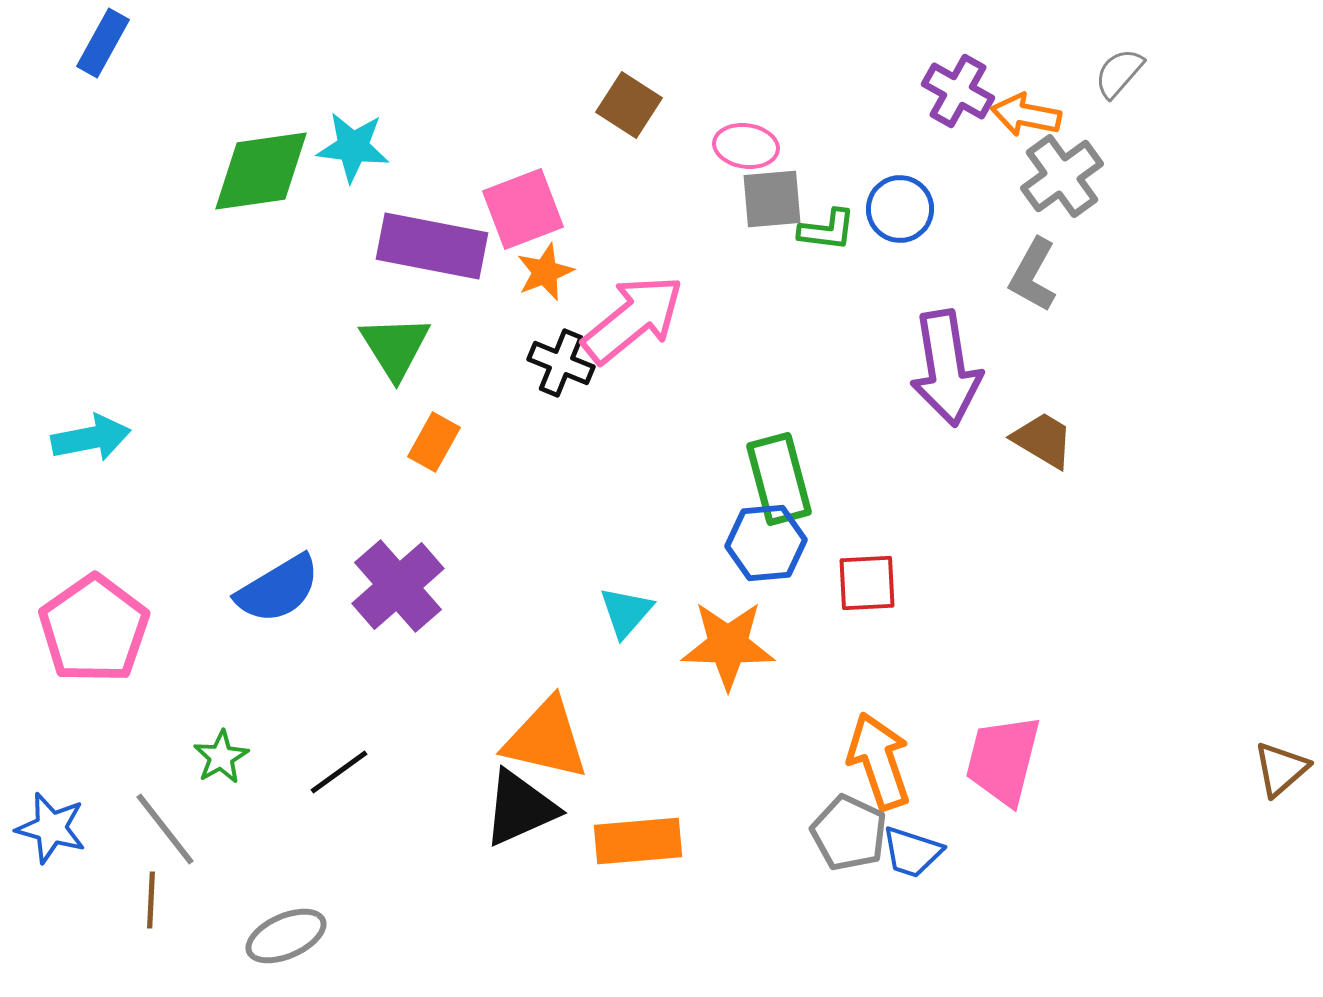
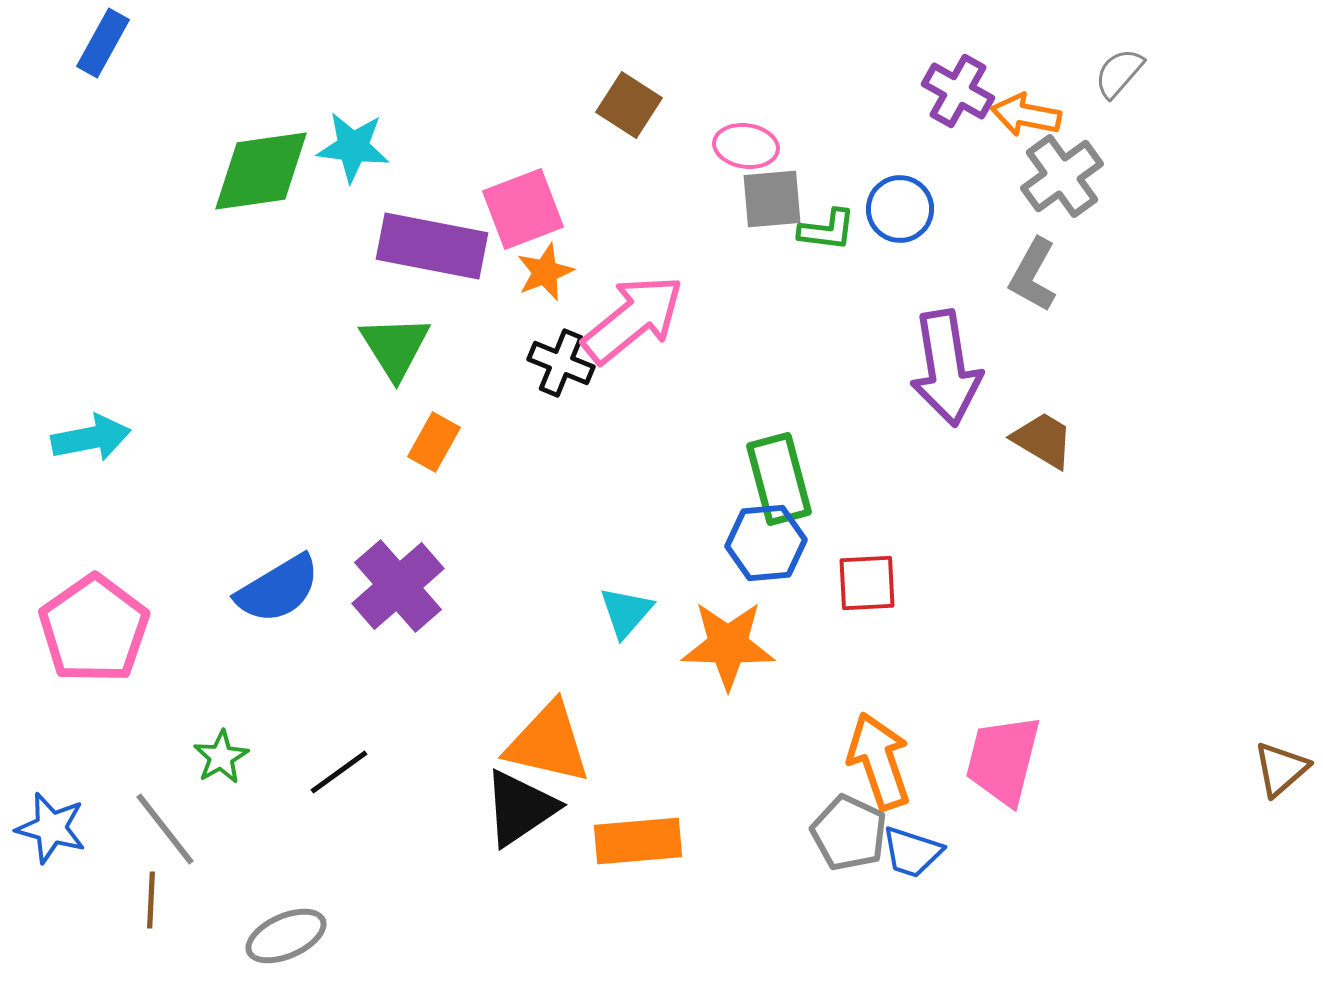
orange triangle at (546, 739): moved 2 px right, 4 px down
black triangle at (520, 808): rotated 10 degrees counterclockwise
